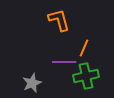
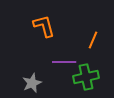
orange L-shape: moved 15 px left, 6 px down
orange line: moved 9 px right, 8 px up
green cross: moved 1 px down
